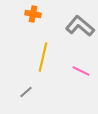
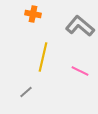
pink line: moved 1 px left
